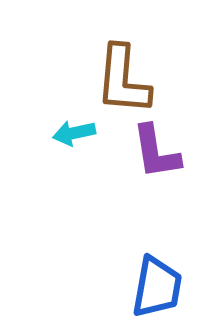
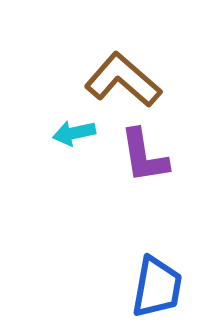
brown L-shape: rotated 126 degrees clockwise
purple L-shape: moved 12 px left, 4 px down
